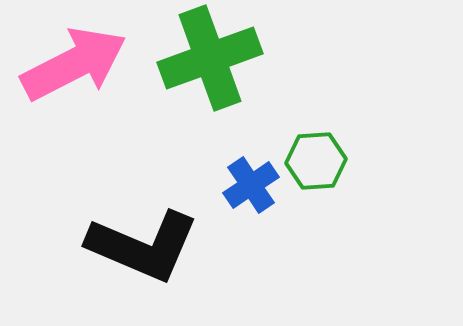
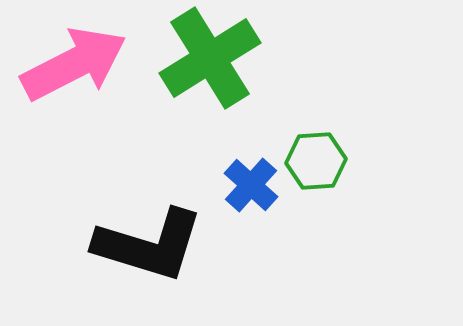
green cross: rotated 12 degrees counterclockwise
blue cross: rotated 14 degrees counterclockwise
black L-shape: moved 6 px right, 1 px up; rotated 6 degrees counterclockwise
